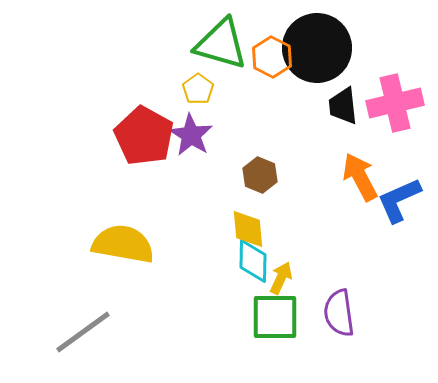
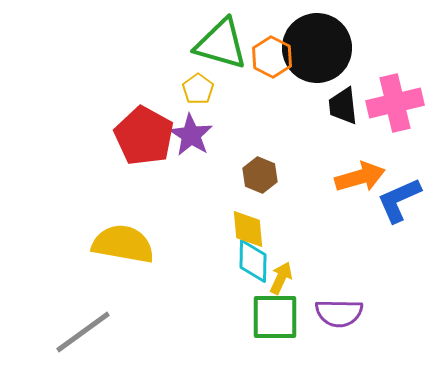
orange arrow: rotated 102 degrees clockwise
purple semicircle: rotated 81 degrees counterclockwise
